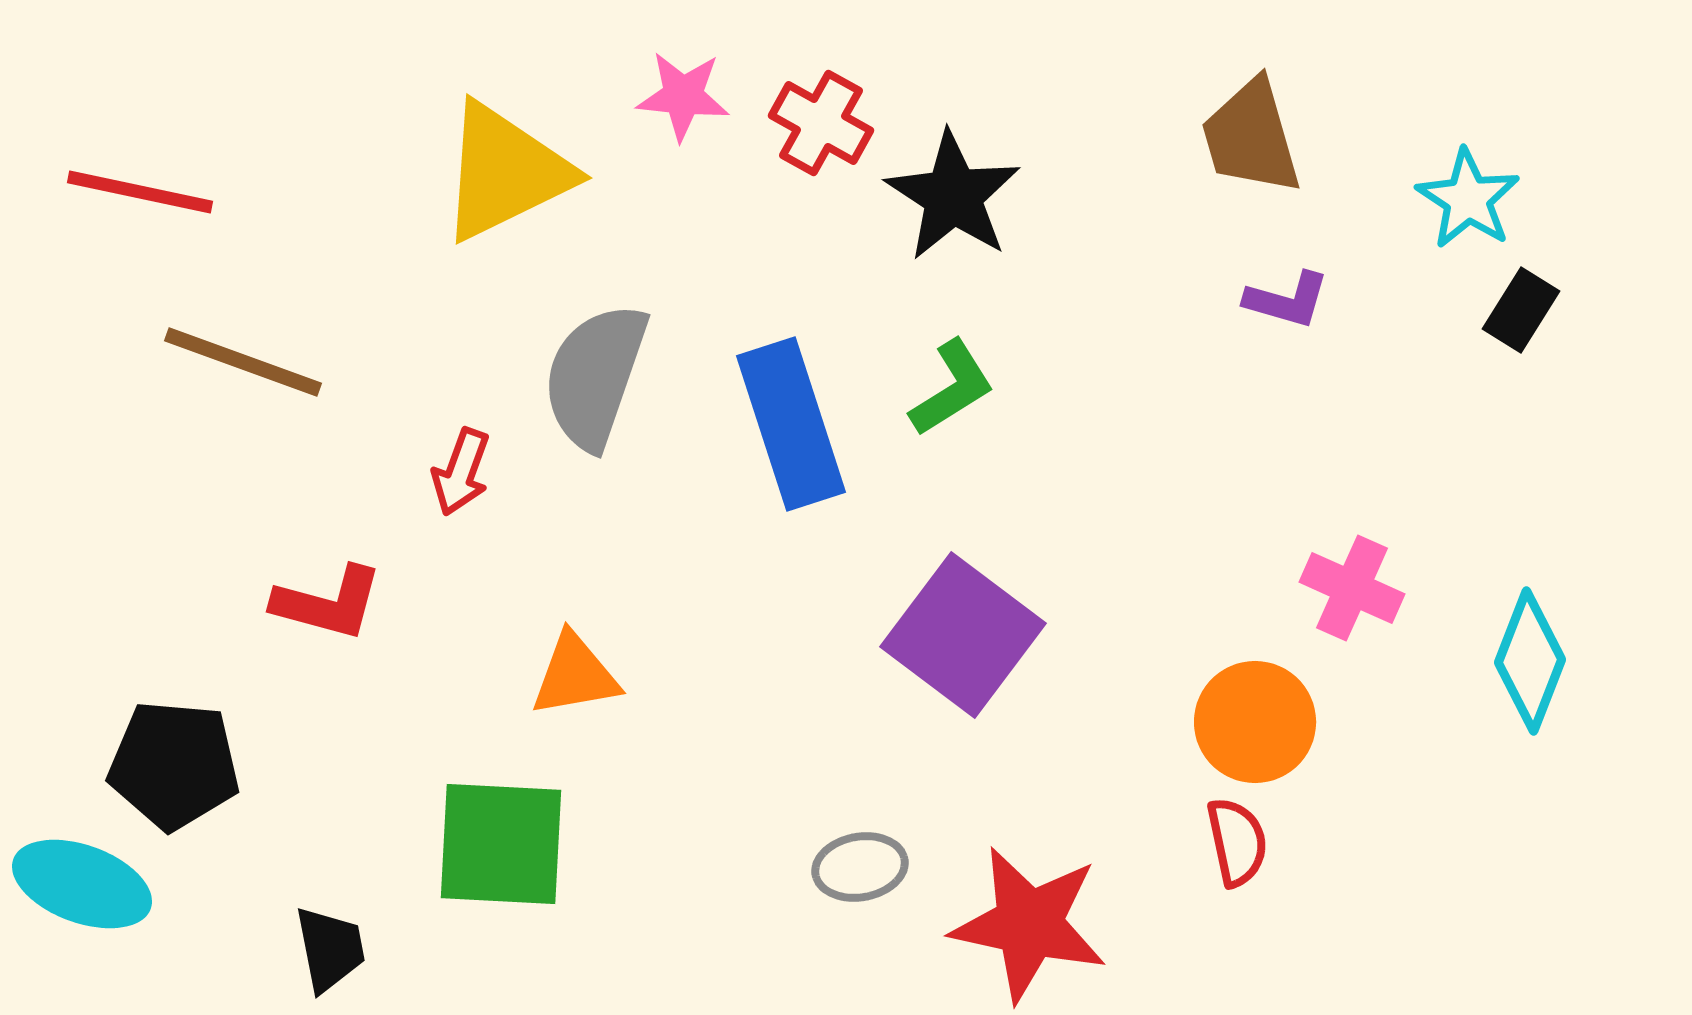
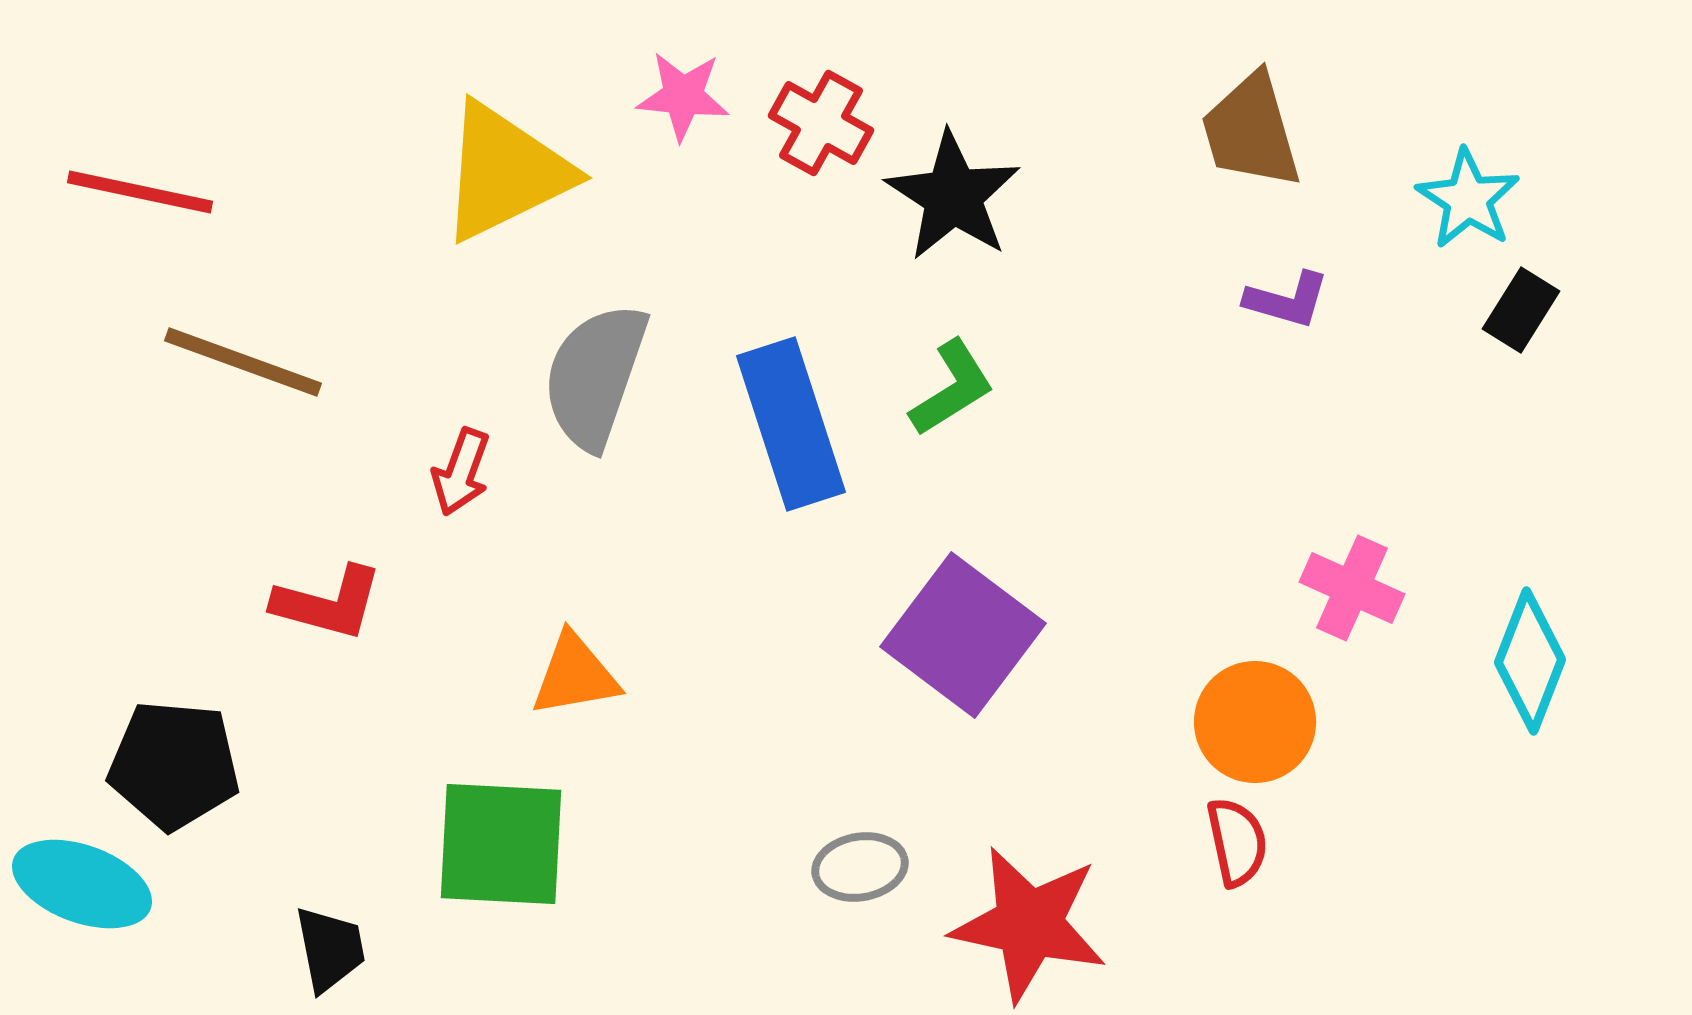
brown trapezoid: moved 6 px up
